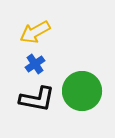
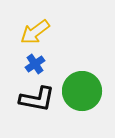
yellow arrow: rotated 8 degrees counterclockwise
